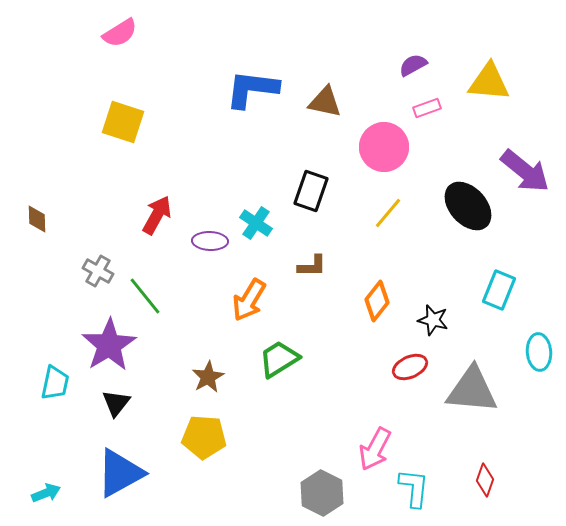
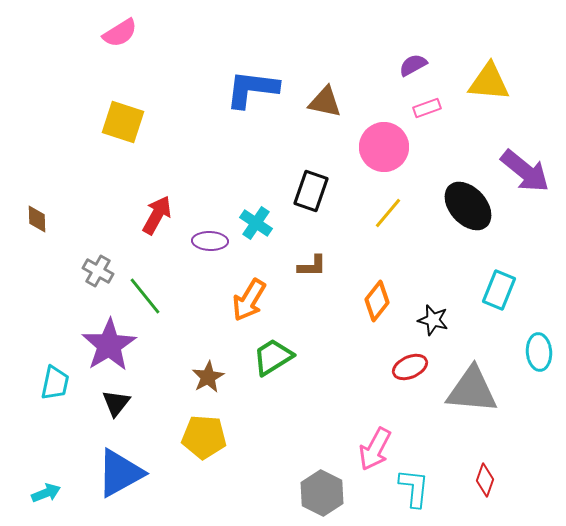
green trapezoid: moved 6 px left, 2 px up
